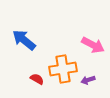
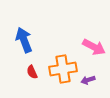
blue arrow: rotated 30 degrees clockwise
pink arrow: moved 1 px right, 2 px down
red semicircle: moved 5 px left, 7 px up; rotated 144 degrees counterclockwise
